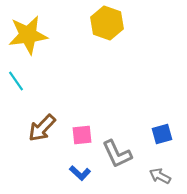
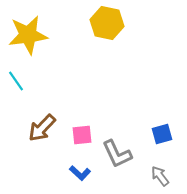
yellow hexagon: rotated 8 degrees counterclockwise
gray arrow: rotated 25 degrees clockwise
